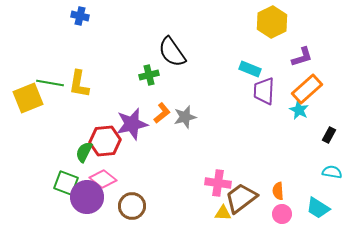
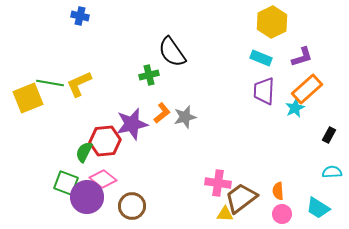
cyan rectangle: moved 11 px right, 11 px up
yellow L-shape: rotated 56 degrees clockwise
cyan star: moved 4 px left, 2 px up; rotated 18 degrees clockwise
cyan semicircle: rotated 12 degrees counterclockwise
yellow triangle: moved 2 px right, 1 px down
